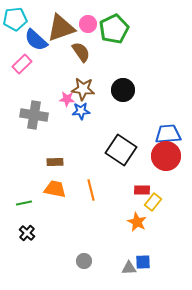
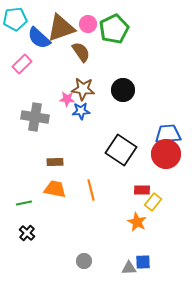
blue semicircle: moved 3 px right, 2 px up
gray cross: moved 1 px right, 2 px down
red circle: moved 2 px up
